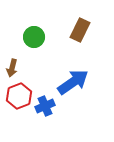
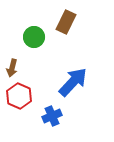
brown rectangle: moved 14 px left, 8 px up
blue arrow: rotated 12 degrees counterclockwise
red hexagon: rotated 15 degrees counterclockwise
blue cross: moved 7 px right, 10 px down
